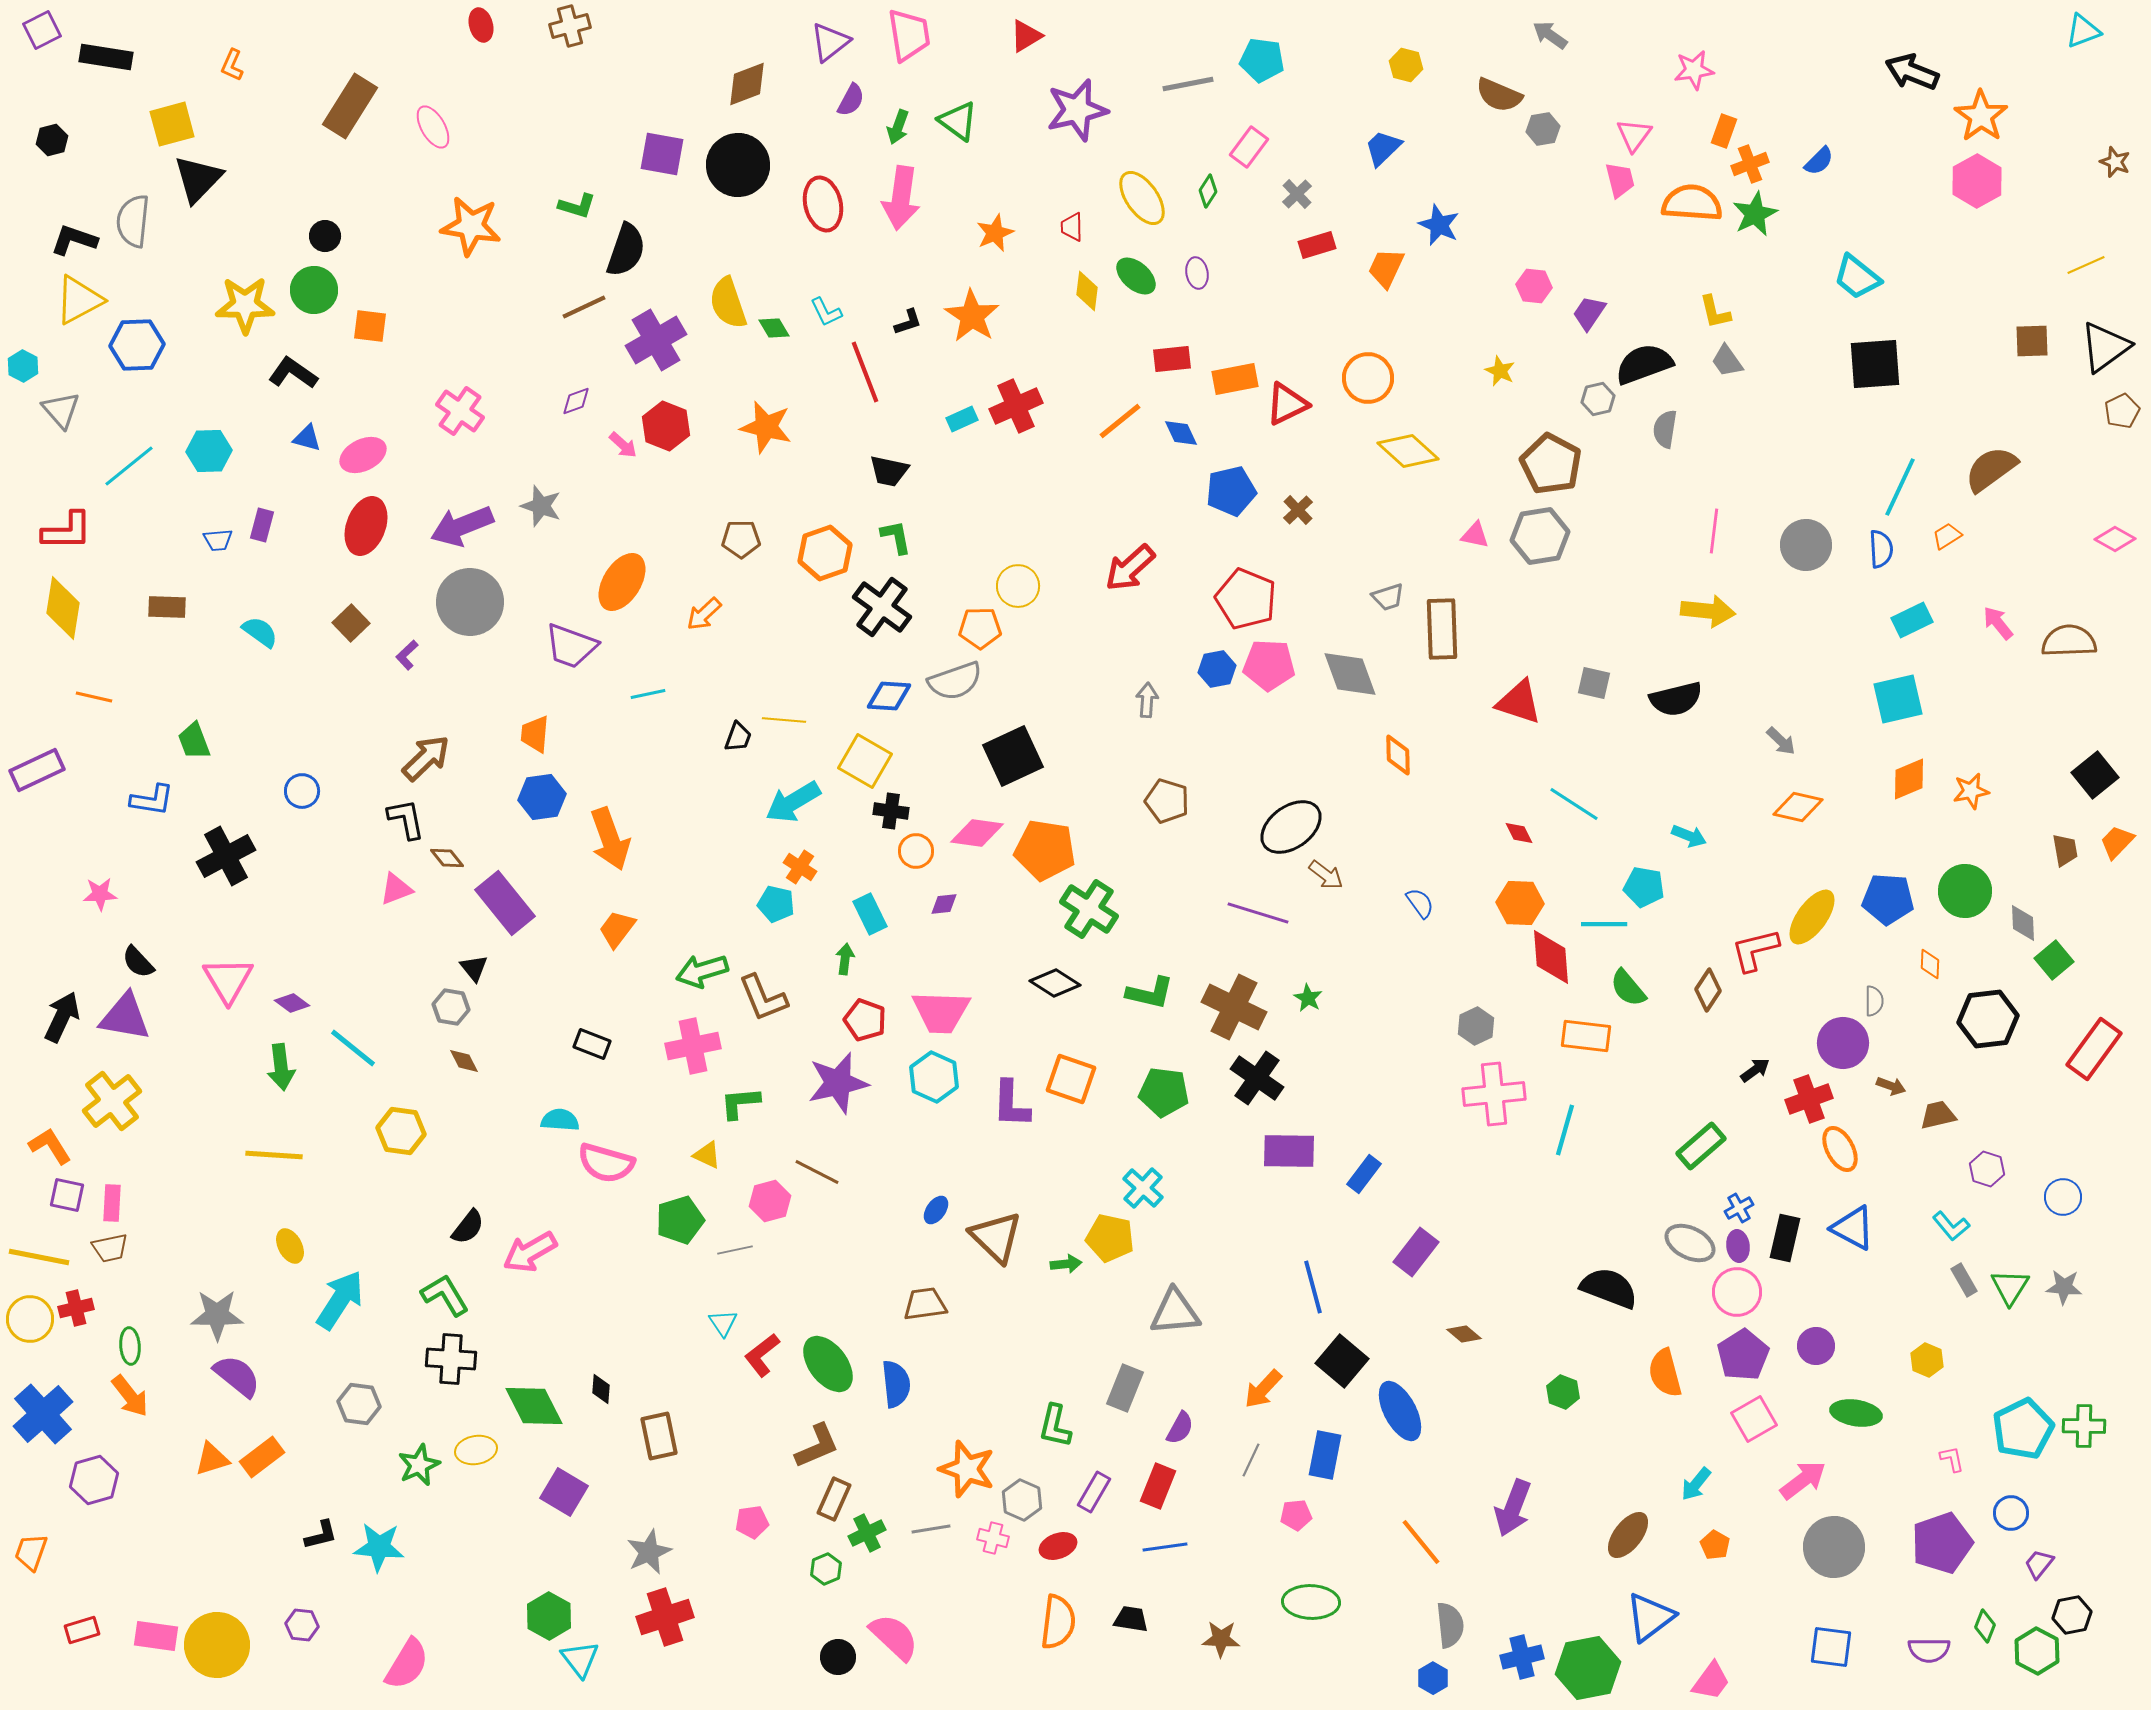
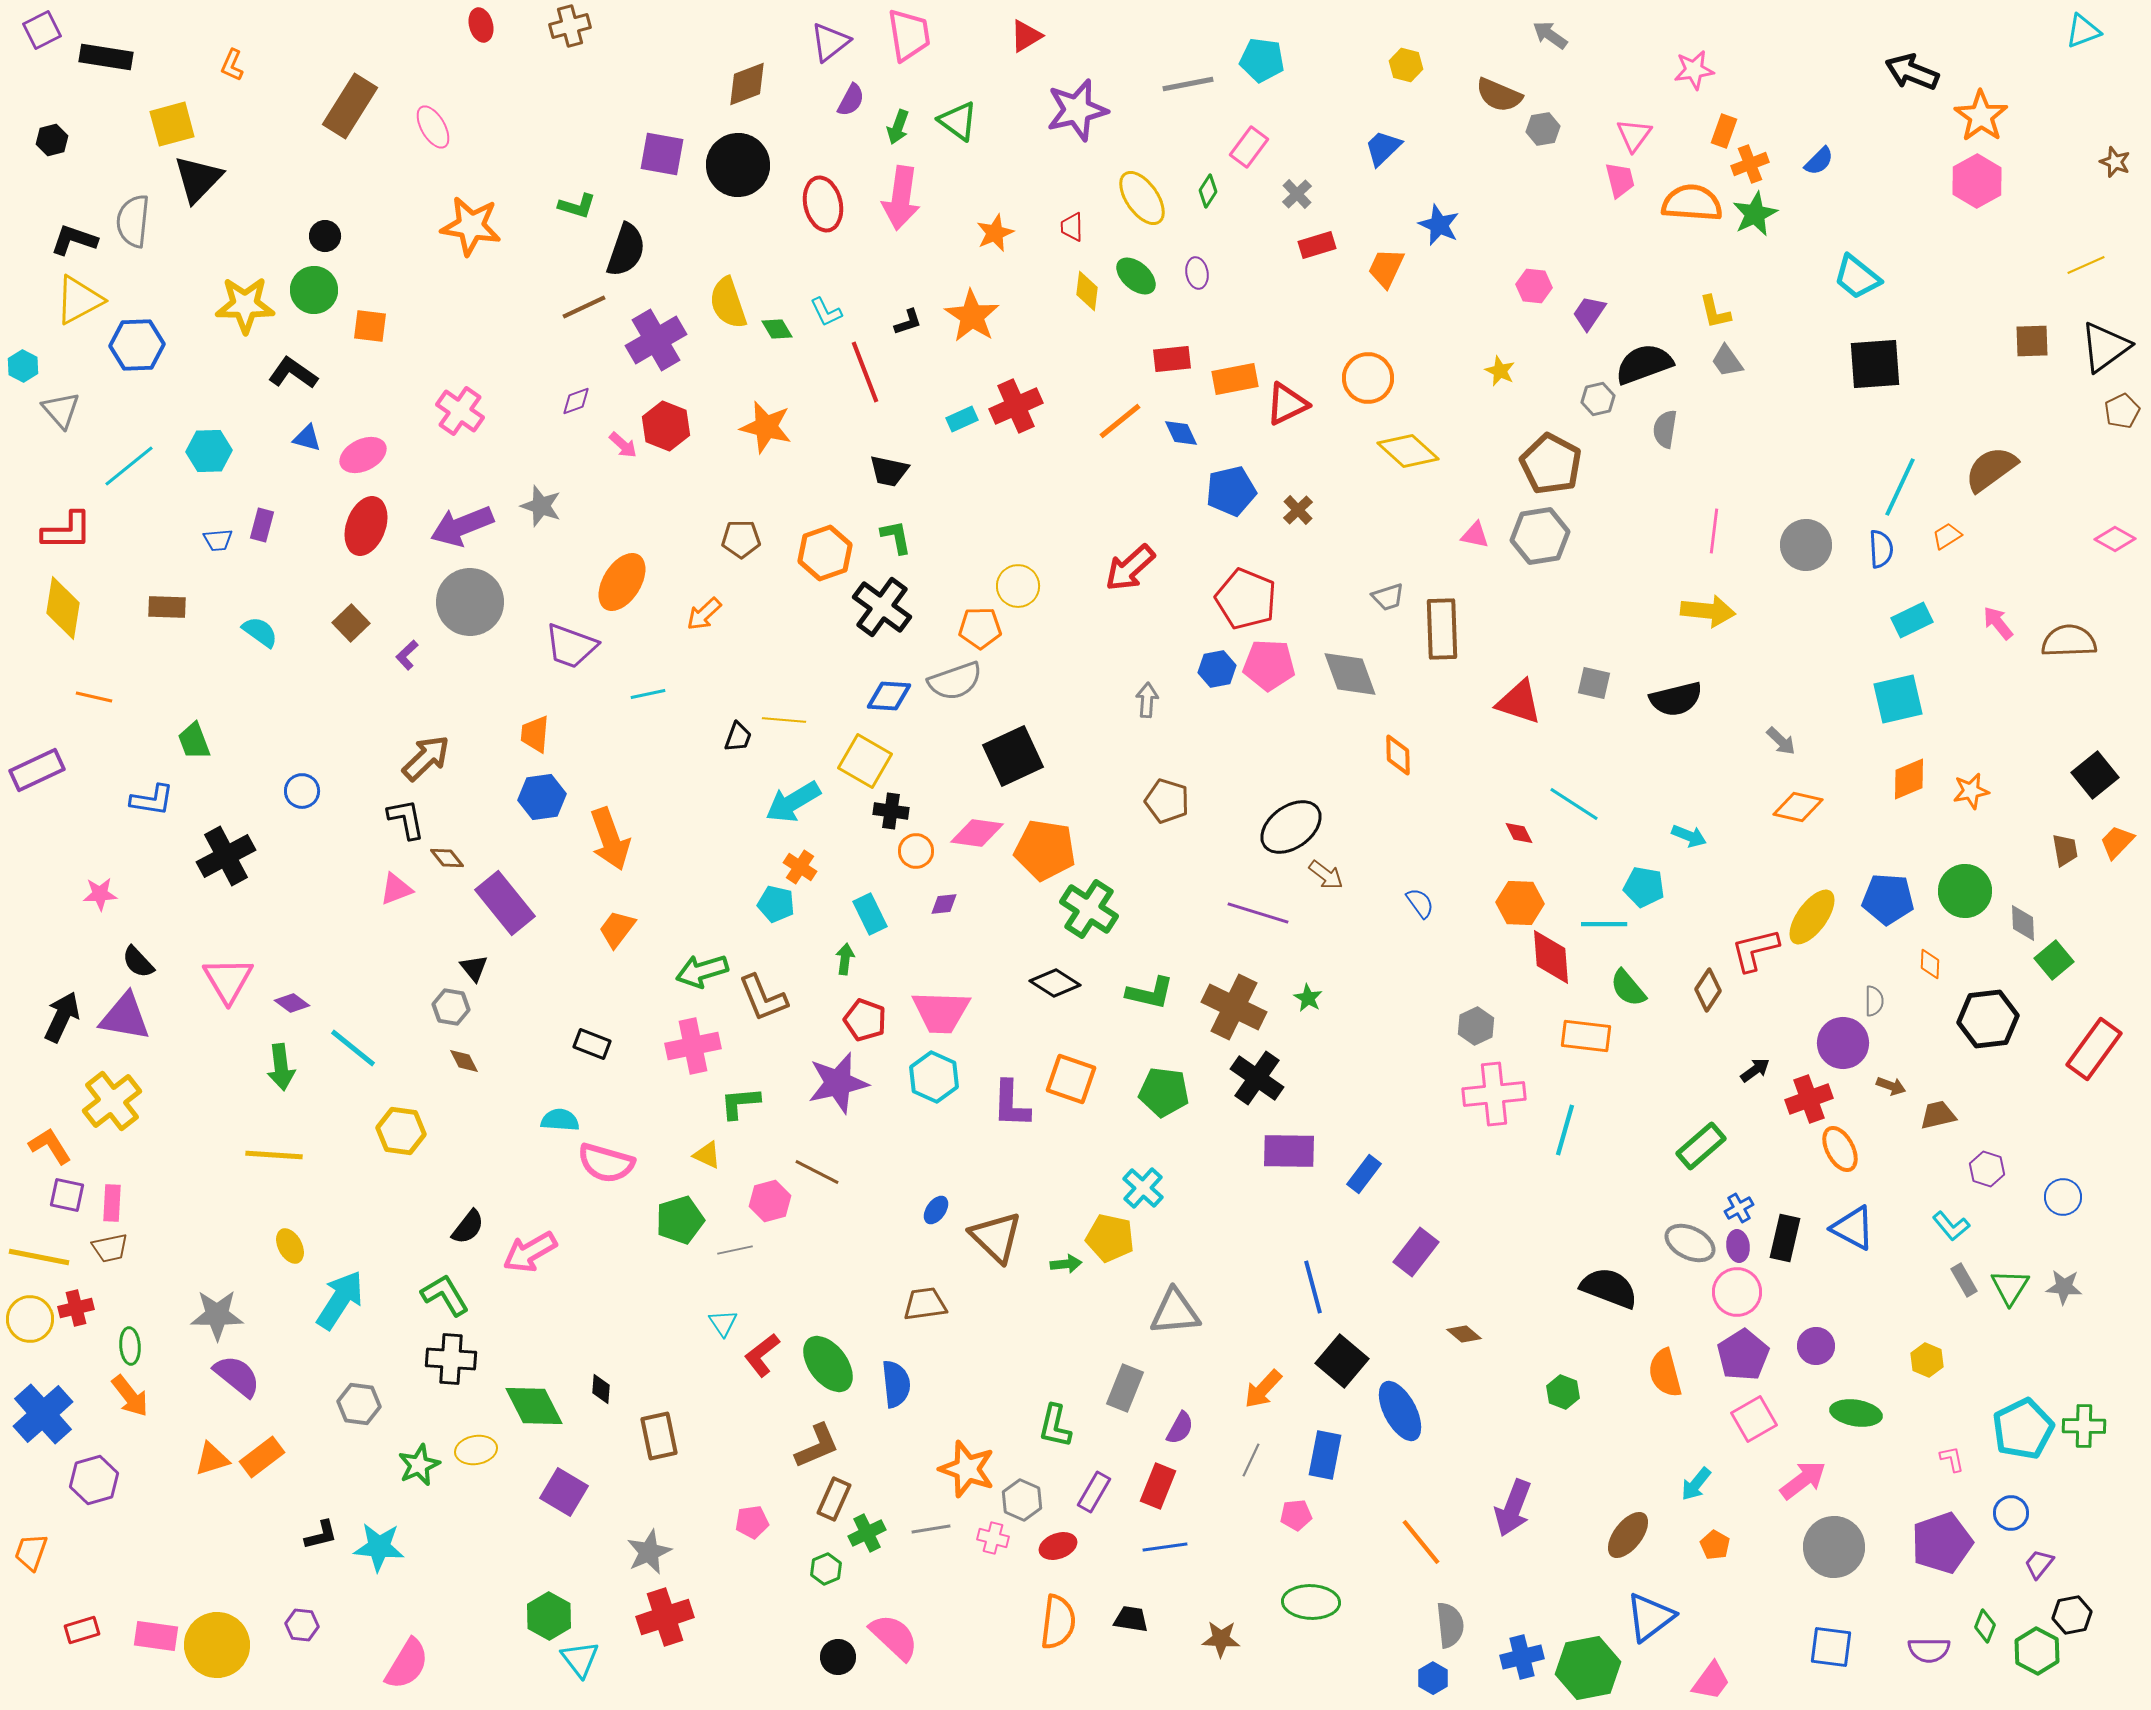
green diamond at (774, 328): moved 3 px right, 1 px down
